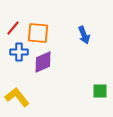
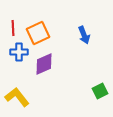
red line: rotated 42 degrees counterclockwise
orange square: rotated 30 degrees counterclockwise
purple diamond: moved 1 px right, 2 px down
green square: rotated 28 degrees counterclockwise
